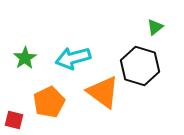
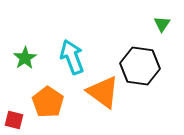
green triangle: moved 7 px right, 3 px up; rotated 18 degrees counterclockwise
cyan arrow: moved 1 px left, 1 px up; rotated 84 degrees clockwise
black hexagon: rotated 9 degrees counterclockwise
orange pentagon: moved 1 px left; rotated 12 degrees counterclockwise
